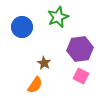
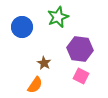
purple hexagon: rotated 15 degrees clockwise
